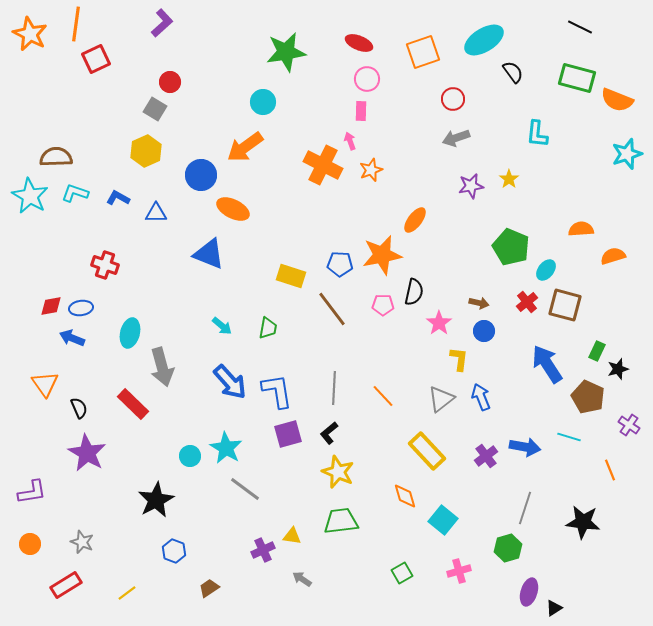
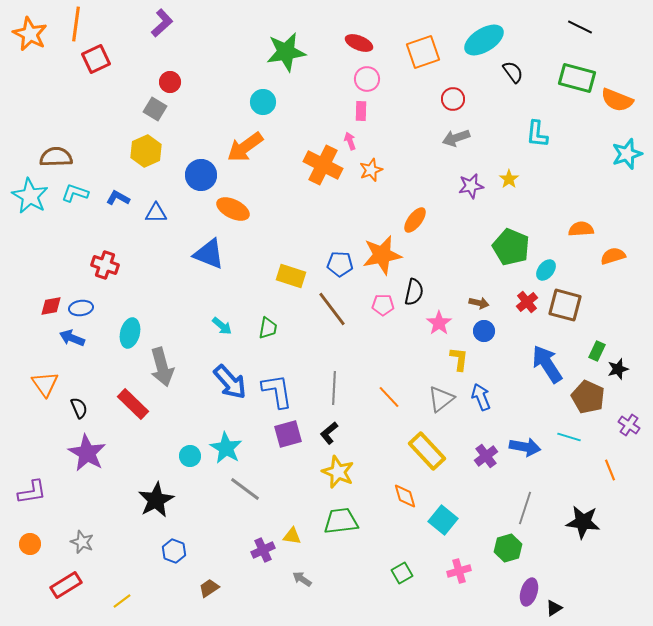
orange line at (383, 396): moved 6 px right, 1 px down
yellow line at (127, 593): moved 5 px left, 8 px down
